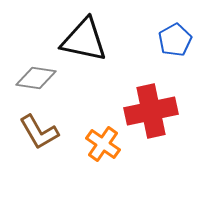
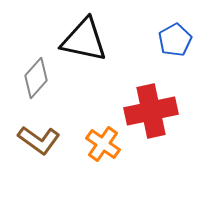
gray diamond: rotated 57 degrees counterclockwise
brown L-shape: moved 8 px down; rotated 24 degrees counterclockwise
